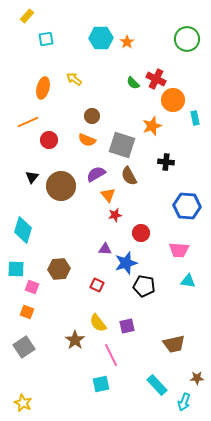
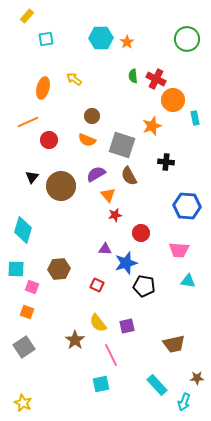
green semicircle at (133, 83): moved 7 px up; rotated 40 degrees clockwise
